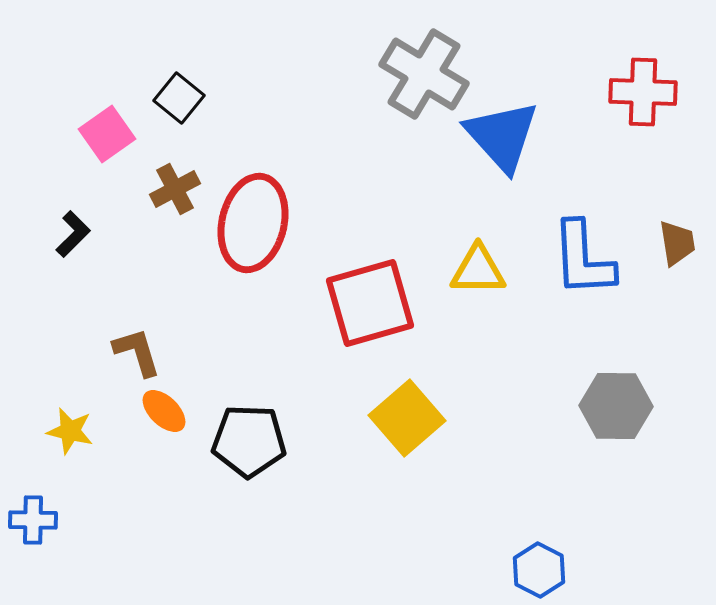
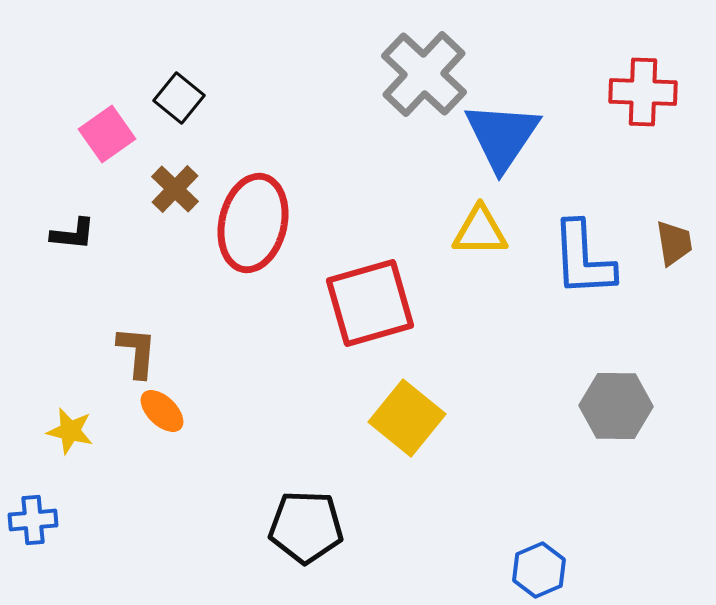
gray cross: rotated 12 degrees clockwise
blue triangle: rotated 16 degrees clockwise
brown cross: rotated 18 degrees counterclockwise
black L-shape: rotated 51 degrees clockwise
brown trapezoid: moved 3 px left
yellow triangle: moved 2 px right, 39 px up
brown L-shape: rotated 22 degrees clockwise
orange ellipse: moved 2 px left
yellow square: rotated 10 degrees counterclockwise
black pentagon: moved 57 px right, 86 px down
blue cross: rotated 6 degrees counterclockwise
blue hexagon: rotated 10 degrees clockwise
